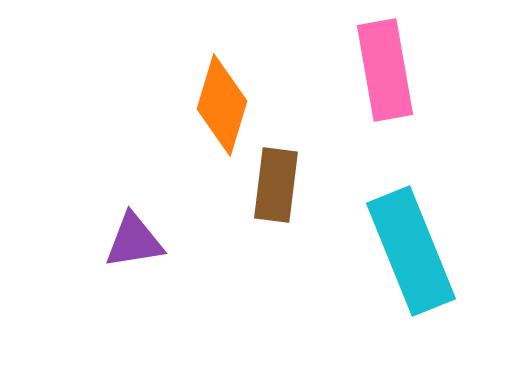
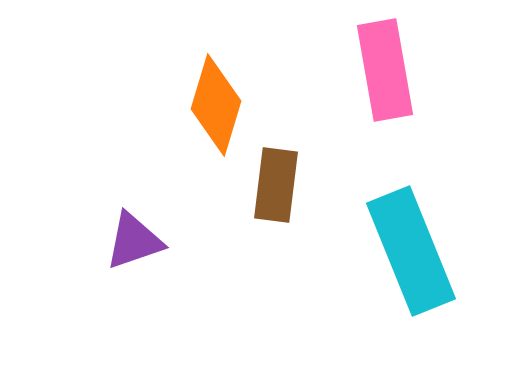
orange diamond: moved 6 px left
purple triangle: rotated 10 degrees counterclockwise
